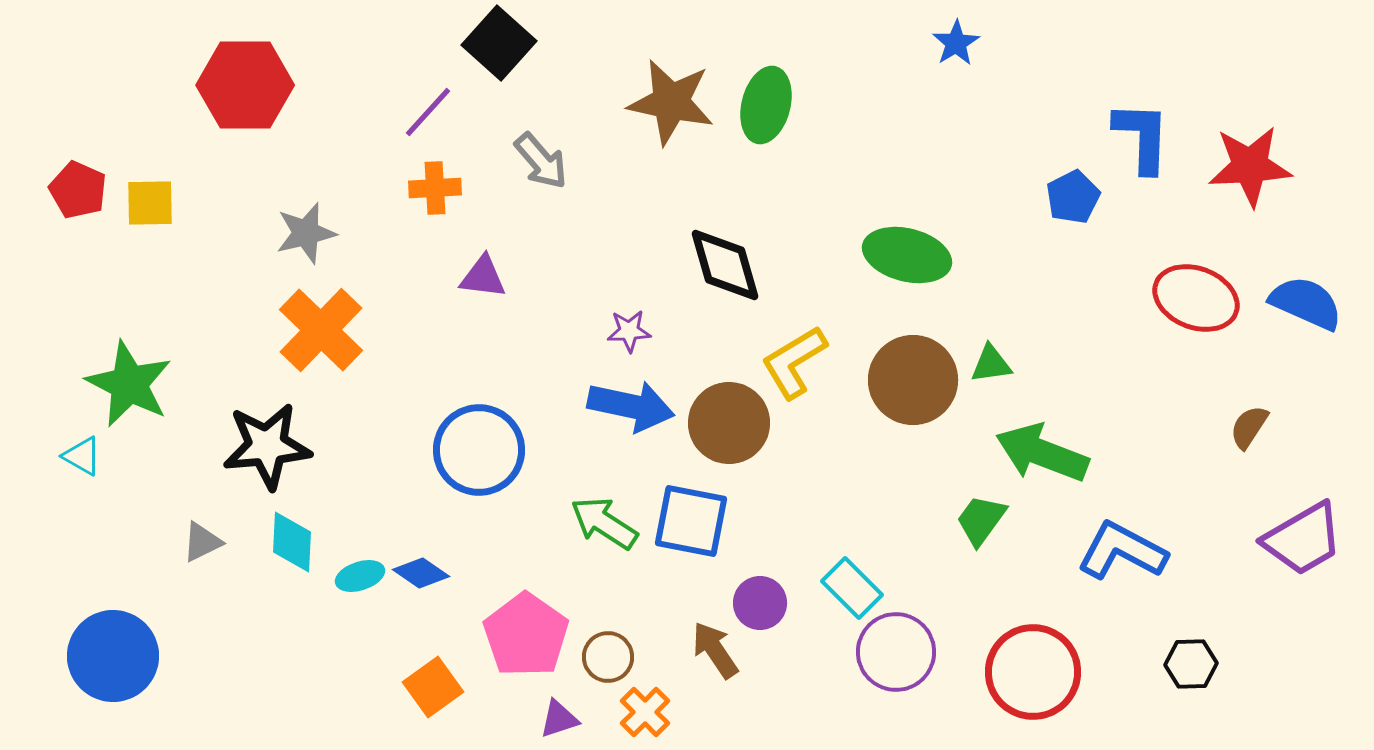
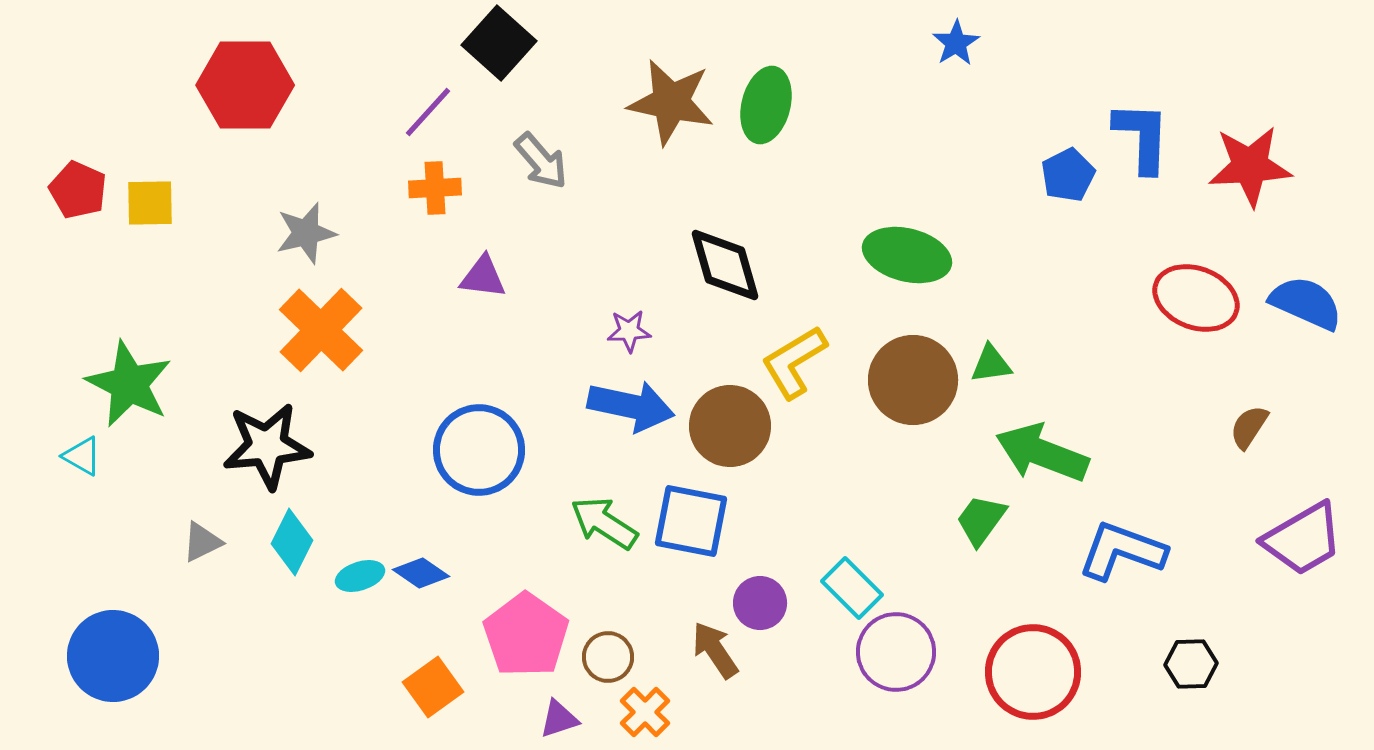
blue pentagon at (1073, 197): moved 5 px left, 22 px up
brown circle at (729, 423): moved 1 px right, 3 px down
cyan diamond at (292, 542): rotated 24 degrees clockwise
blue L-shape at (1122, 551): rotated 8 degrees counterclockwise
